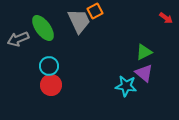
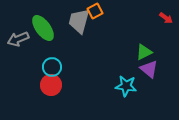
gray trapezoid: rotated 140 degrees counterclockwise
cyan circle: moved 3 px right, 1 px down
purple triangle: moved 5 px right, 4 px up
